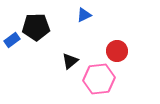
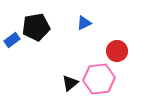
blue triangle: moved 8 px down
black pentagon: rotated 8 degrees counterclockwise
black triangle: moved 22 px down
